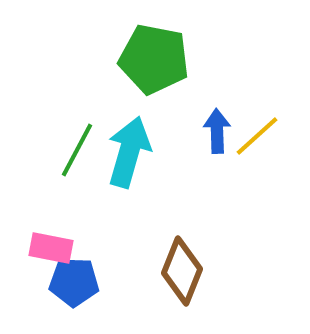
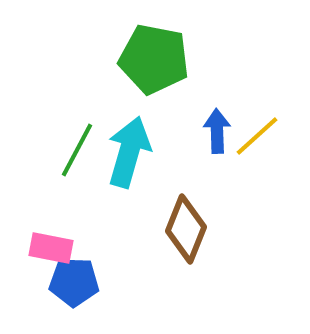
brown diamond: moved 4 px right, 42 px up
